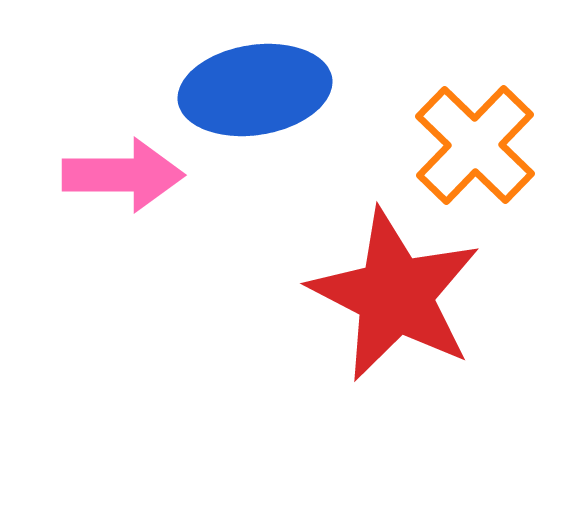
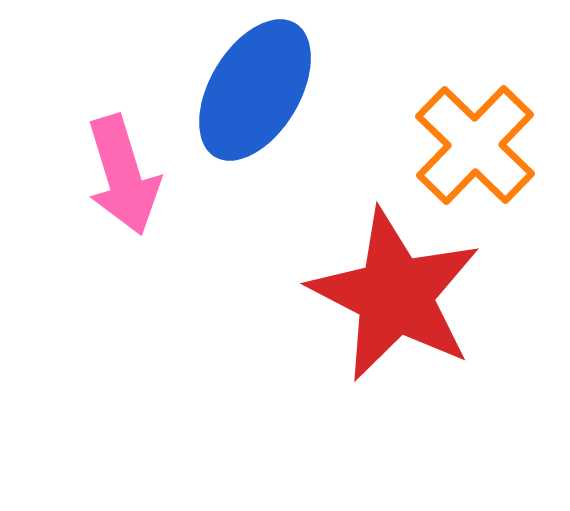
blue ellipse: rotated 50 degrees counterclockwise
pink arrow: rotated 73 degrees clockwise
